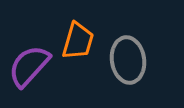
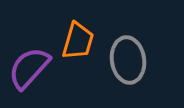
purple semicircle: moved 2 px down
